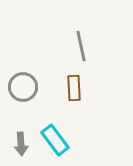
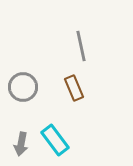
brown rectangle: rotated 20 degrees counterclockwise
gray arrow: rotated 15 degrees clockwise
